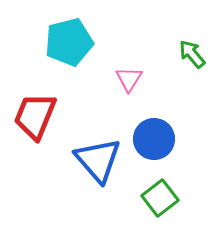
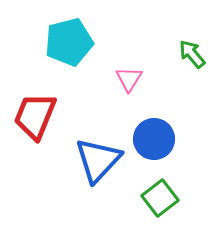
blue triangle: rotated 24 degrees clockwise
